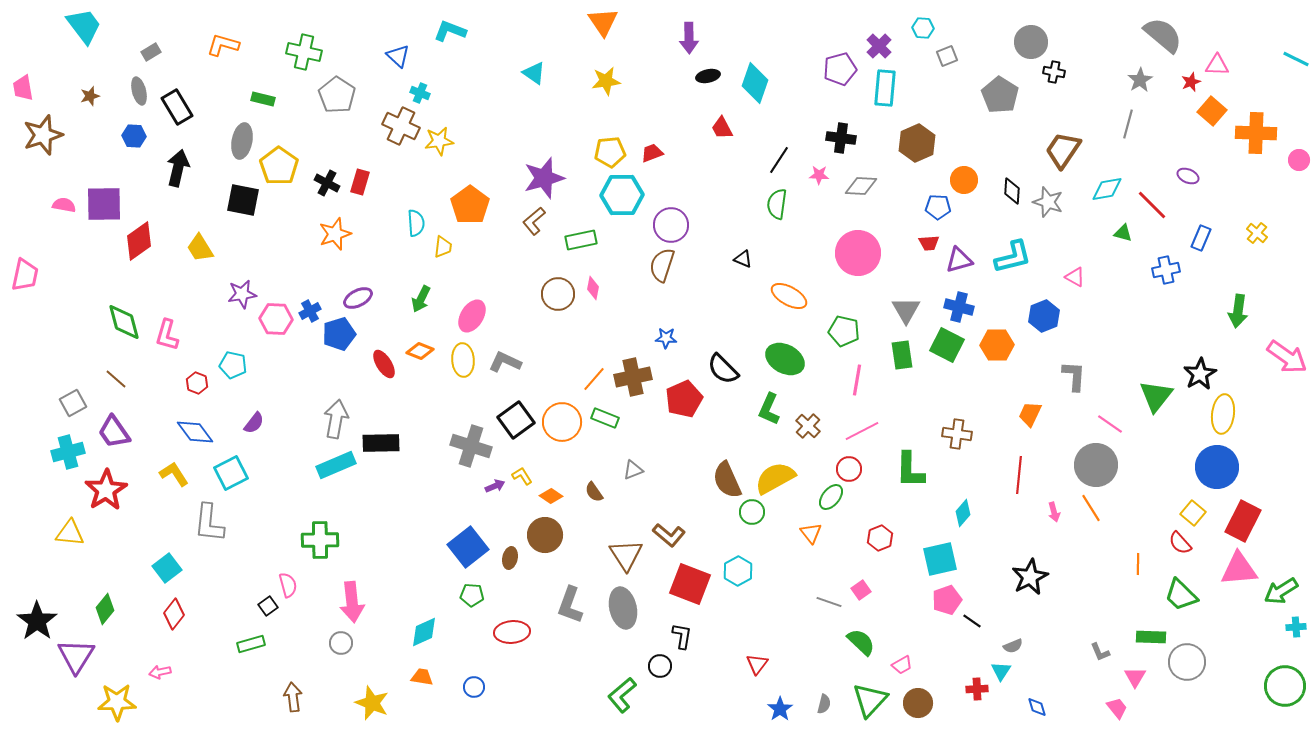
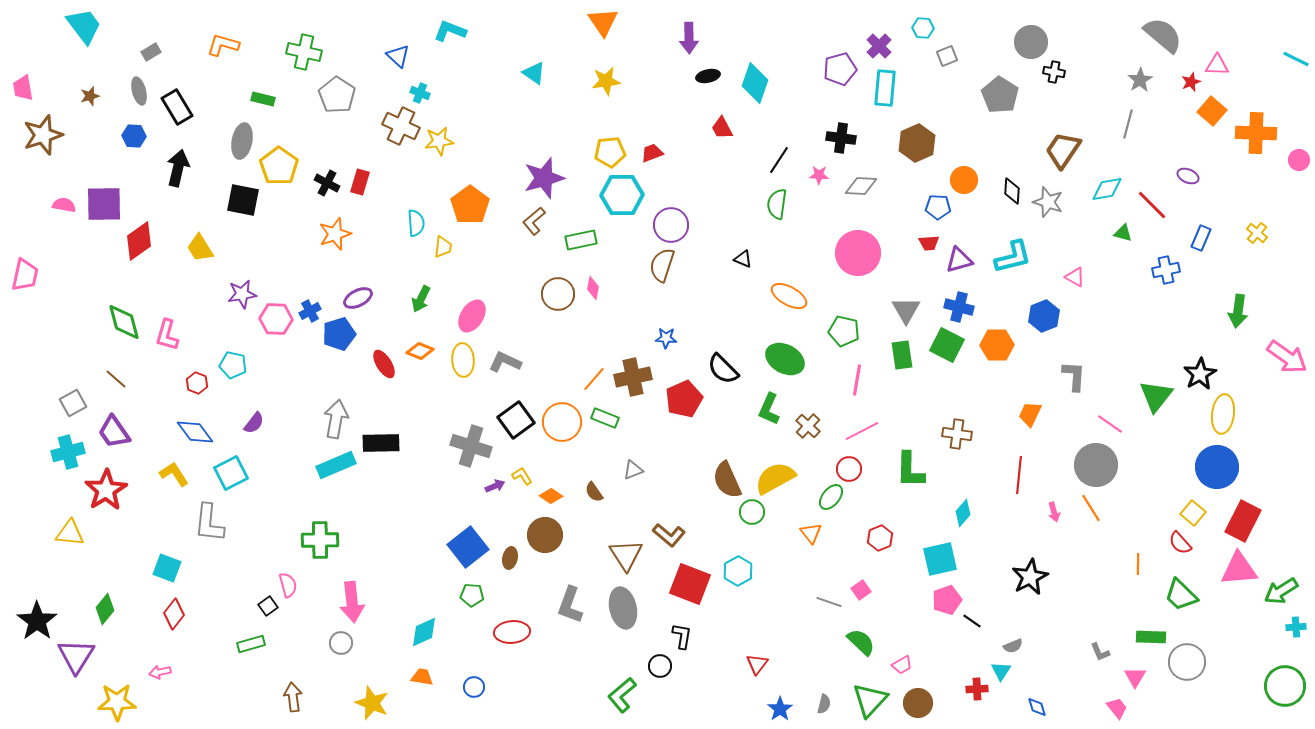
cyan square at (167, 568): rotated 32 degrees counterclockwise
